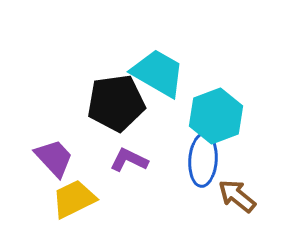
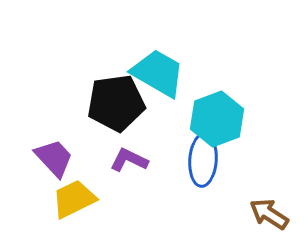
cyan hexagon: moved 1 px right, 3 px down
brown arrow: moved 32 px right, 18 px down; rotated 6 degrees counterclockwise
